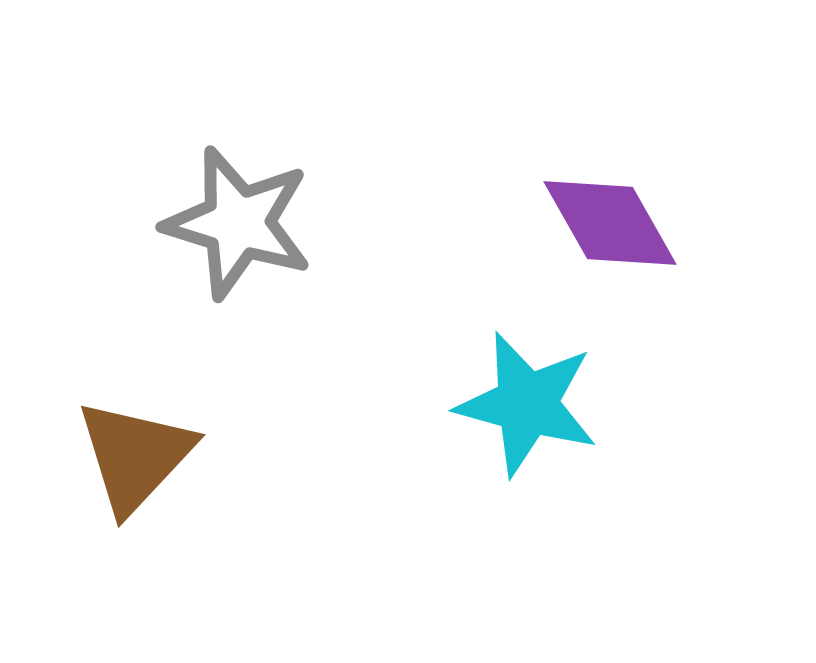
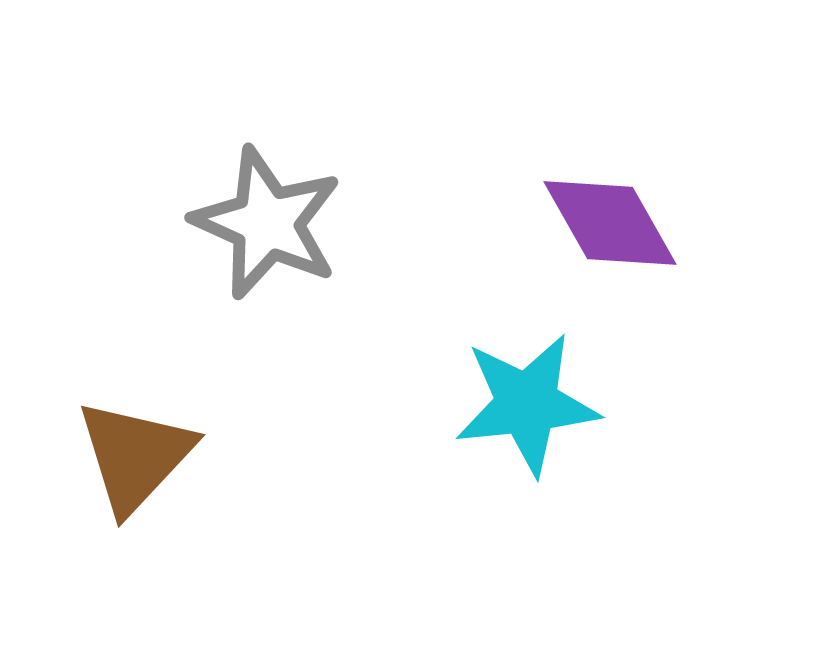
gray star: moved 29 px right; rotated 7 degrees clockwise
cyan star: rotated 21 degrees counterclockwise
